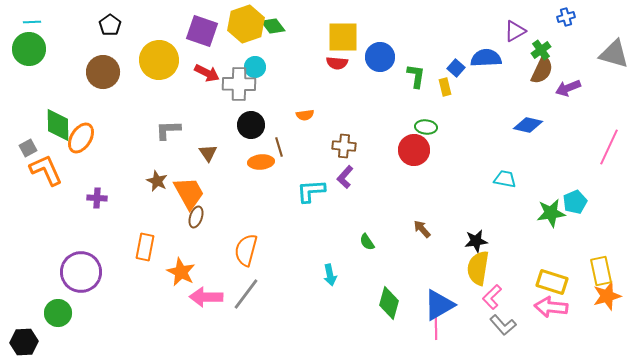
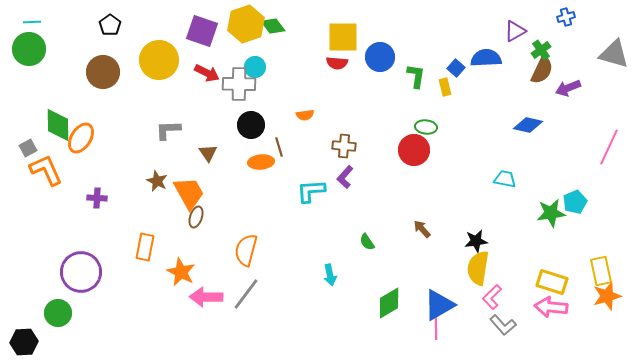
green diamond at (389, 303): rotated 44 degrees clockwise
